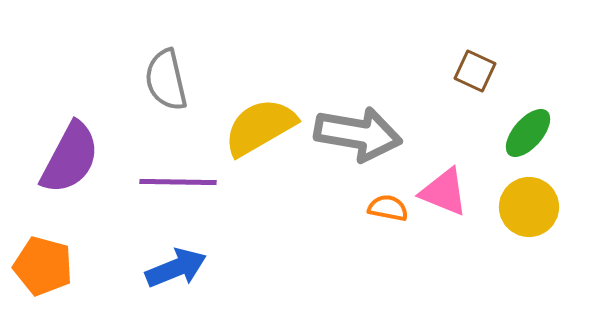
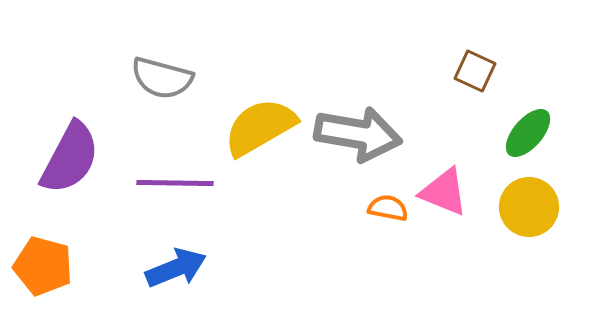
gray semicircle: moved 4 px left, 2 px up; rotated 62 degrees counterclockwise
purple line: moved 3 px left, 1 px down
